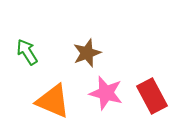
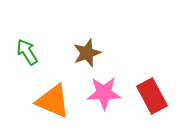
pink star: moved 2 px left; rotated 16 degrees counterclockwise
